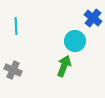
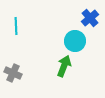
blue cross: moved 3 px left; rotated 12 degrees clockwise
gray cross: moved 3 px down
